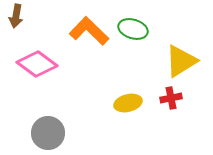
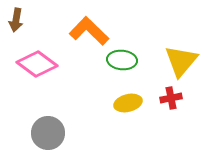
brown arrow: moved 4 px down
green ellipse: moved 11 px left, 31 px down; rotated 12 degrees counterclockwise
yellow triangle: rotated 18 degrees counterclockwise
